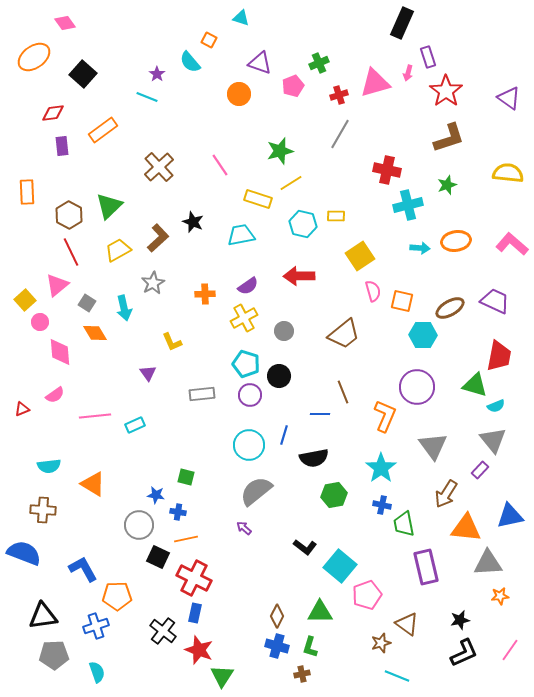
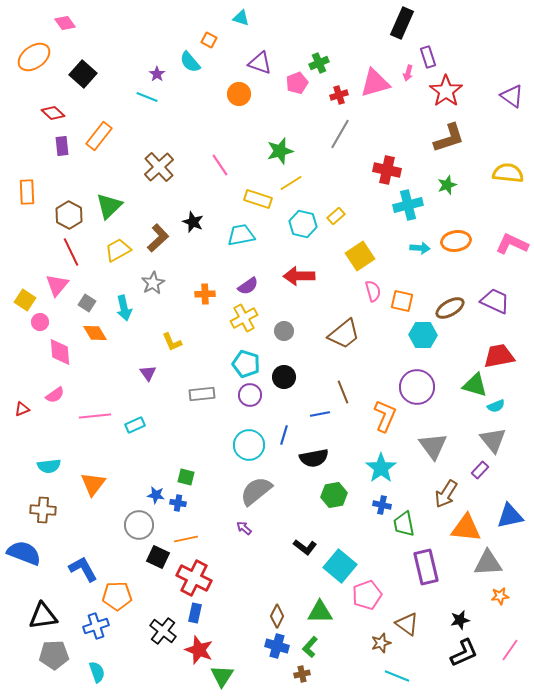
pink pentagon at (293, 86): moved 4 px right, 3 px up
purple triangle at (509, 98): moved 3 px right, 2 px up
red diamond at (53, 113): rotated 50 degrees clockwise
orange rectangle at (103, 130): moved 4 px left, 6 px down; rotated 16 degrees counterclockwise
yellow rectangle at (336, 216): rotated 42 degrees counterclockwise
pink L-shape at (512, 244): rotated 16 degrees counterclockwise
pink triangle at (57, 285): rotated 10 degrees counterclockwise
yellow square at (25, 300): rotated 15 degrees counterclockwise
red trapezoid at (499, 356): rotated 112 degrees counterclockwise
black circle at (279, 376): moved 5 px right, 1 px down
blue line at (320, 414): rotated 12 degrees counterclockwise
orange triangle at (93, 484): rotated 36 degrees clockwise
blue cross at (178, 512): moved 9 px up
green L-shape at (310, 647): rotated 25 degrees clockwise
